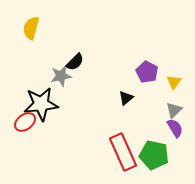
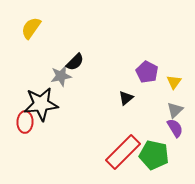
yellow semicircle: rotated 20 degrees clockwise
gray triangle: moved 1 px right
red ellipse: rotated 50 degrees counterclockwise
red rectangle: rotated 69 degrees clockwise
